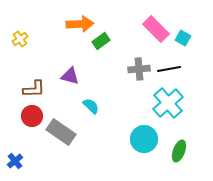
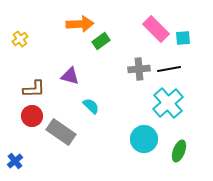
cyan square: rotated 35 degrees counterclockwise
